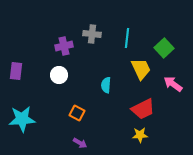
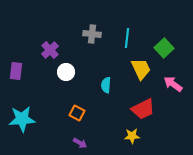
purple cross: moved 14 px left, 4 px down; rotated 30 degrees counterclockwise
white circle: moved 7 px right, 3 px up
yellow star: moved 8 px left, 1 px down
